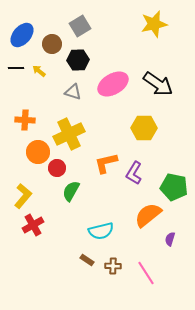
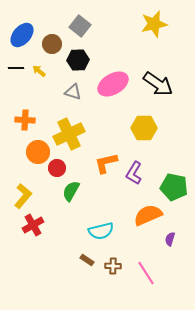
gray square: rotated 20 degrees counterclockwise
orange semicircle: rotated 16 degrees clockwise
